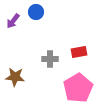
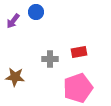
pink pentagon: rotated 12 degrees clockwise
